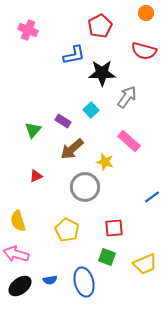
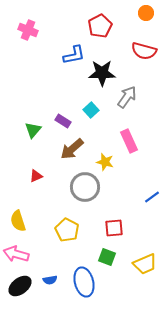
pink rectangle: rotated 25 degrees clockwise
